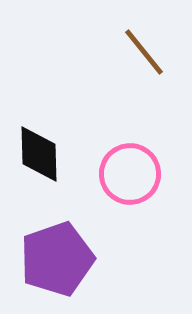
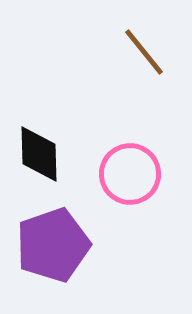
purple pentagon: moved 4 px left, 14 px up
